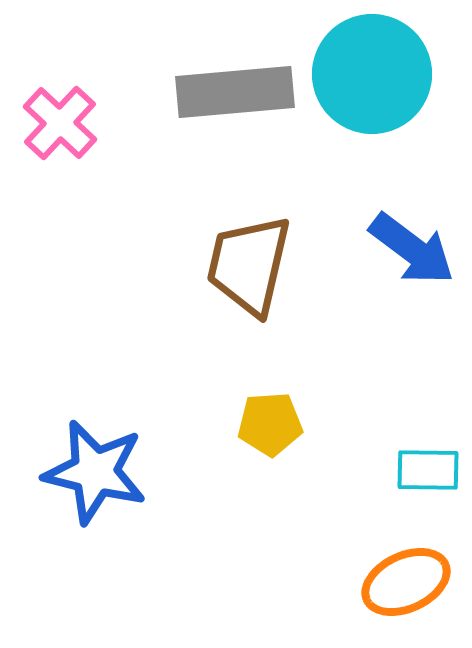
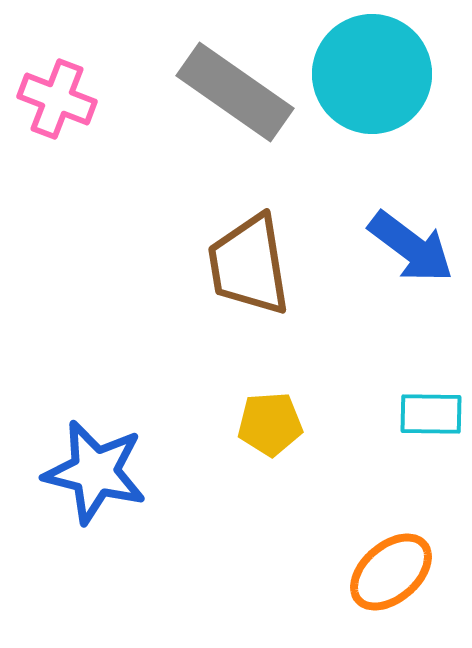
gray rectangle: rotated 40 degrees clockwise
pink cross: moved 3 px left, 24 px up; rotated 22 degrees counterclockwise
blue arrow: moved 1 px left, 2 px up
brown trapezoid: rotated 22 degrees counterclockwise
cyan rectangle: moved 3 px right, 56 px up
orange ellipse: moved 15 px left, 10 px up; rotated 16 degrees counterclockwise
